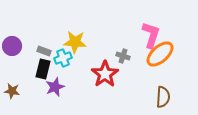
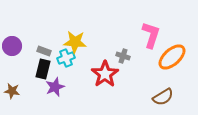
orange ellipse: moved 12 px right, 3 px down
cyan cross: moved 3 px right
brown semicircle: rotated 55 degrees clockwise
